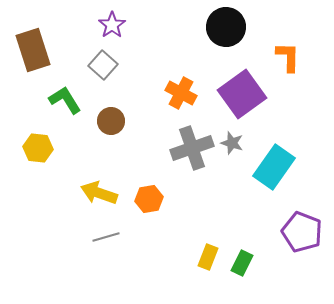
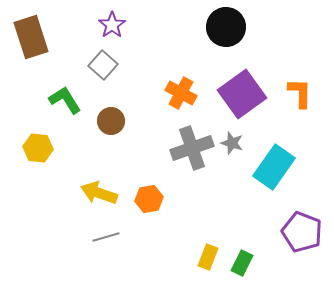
brown rectangle: moved 2 px left, 13 px up
orange L-shape: moved 12 px right, 36 px down
